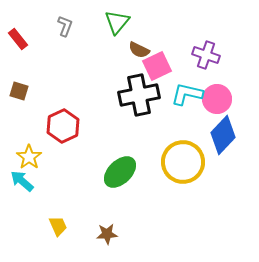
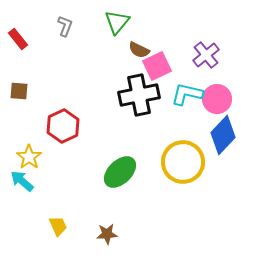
purple cross: rotated 32 degrees clockwise
brown square: rotated 12 degrees counterclockwise
